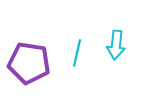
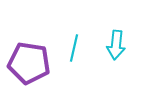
cyan line: moved 3 px left, 5 px up
